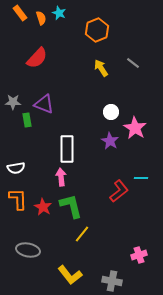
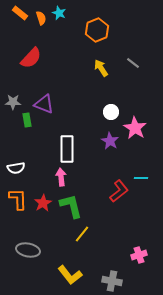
orange rectangle: rotated 14 degrees counterclockwise
red semicircle: moved 6 px left
red star: moved 4 px up; rotated 12 degrees clockwise
